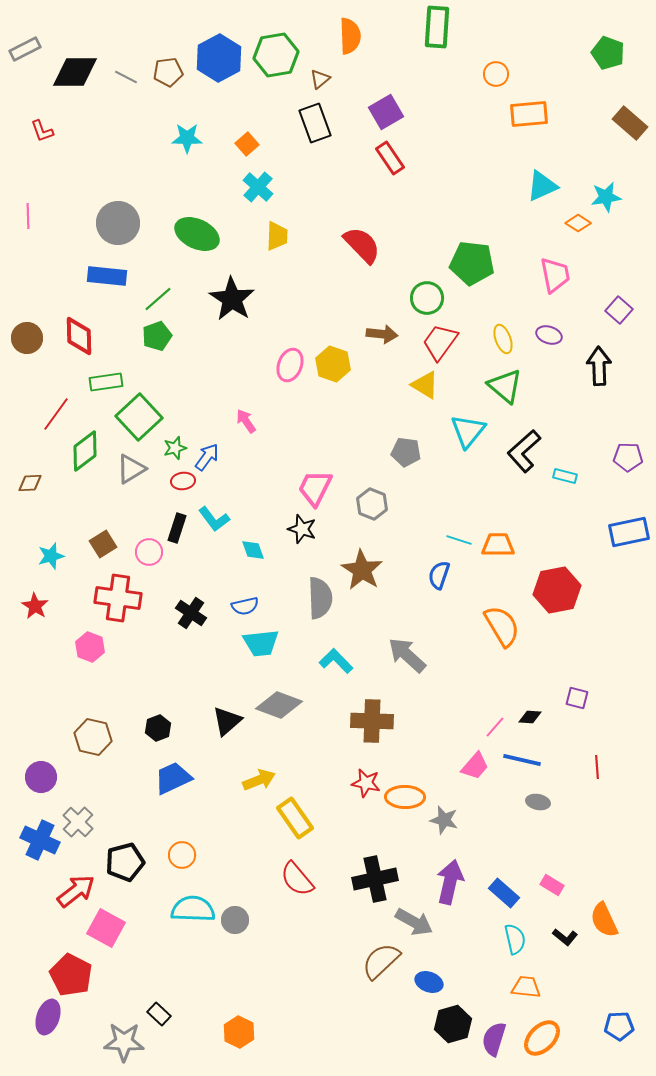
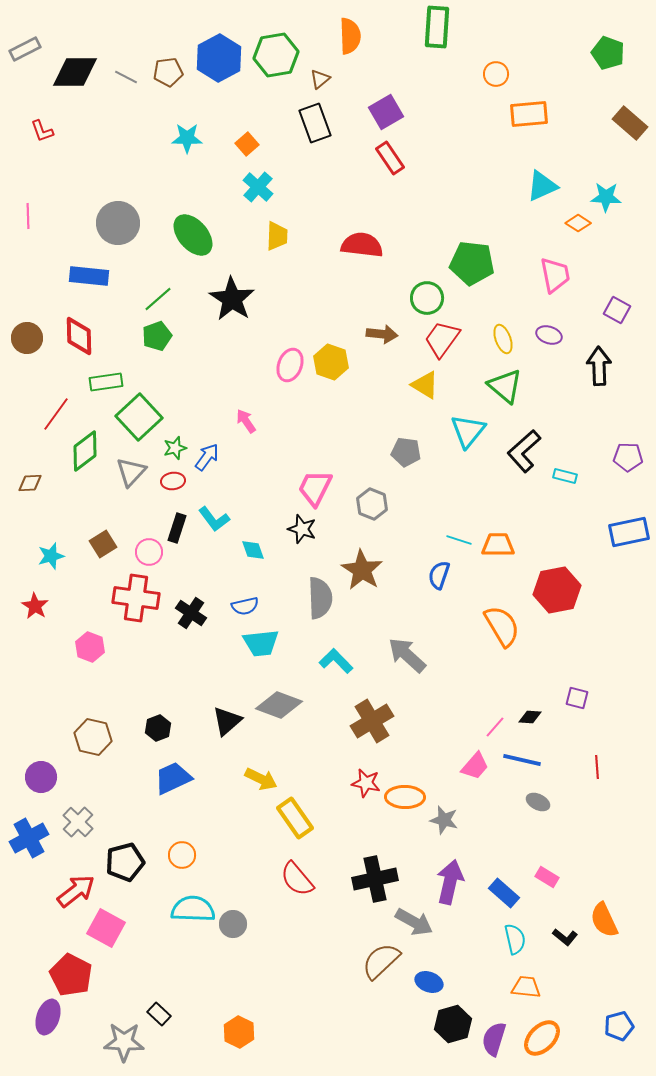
cyan star at (606, 197): rotated 12 degrees clockwise
green ellipse at (197, 234): moved 4 px left, 1 px down; rotated 24 degrees clockwise
red semicircle at (362, 245): rotated 39 degrees counterclockwise
blue rectangle at (107, 276): moved 18 px left
purple square at (619, 310): moved 2 px left; rotated 12 degrees counterclockwise
red trapezoid at (440, 342): moved 2 px right, 3 px up
yellow hexagon at (333, 364): moved 2 px left, 2 px up
gray triangle at (131, 469): moved 3 px down; rotated 16 degrees counterclockwise
red ellipse at (183, 481): moved 10 px left
red cross at (118, 598): moved 18 px right
brown cross at (372, 721): rotated 33 degrees counterclockwise
yellow arrow at (259, 780): moved 2 px right, 1 px up; rotated 48 degrees clockwise
gray ellipse at (538, 802): rotated 15 degrees clockwise
blue cross at (40, 840): moved 11 px left, 2 px up; rotated 36 degrees clockwise
pink rectangle at (552, 885): moved 5 px left, 8 px up
gray circle at (235, 920): moved 2 px left, 4 px down
blue pentagon at (619, 1026): rotated 12 degrees counterclockwise
